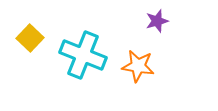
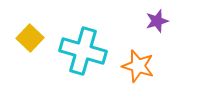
cyan cross: moved 4 px up; rotated 6 degrees counterclockwise
orange star: rotated 8 degrees clockwise
